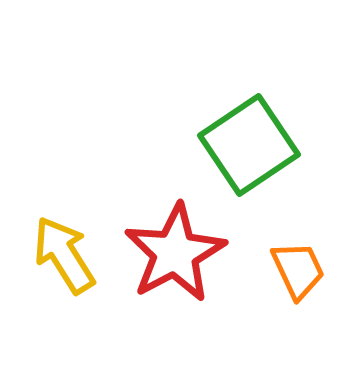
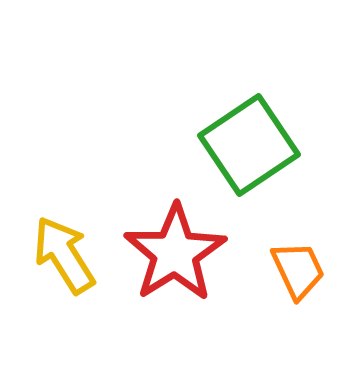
red star: rotated 4 degrees counterclockwise
